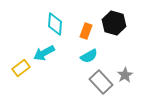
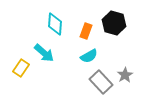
cyan arrow: rotated 110 degrees counterclockwise
yellow rectangle: rotated 18 degrees counterclockwise
